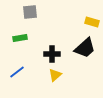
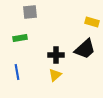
black trapezoid: moved 1 px down
black cross: moved 4 px right, 1 px down
blue line: rotated 63 degrees counterclockwise
